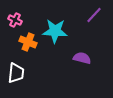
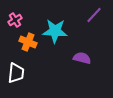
pink cross: rotated 32 degrees clockwise
